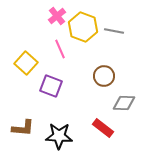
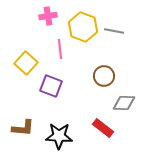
pink cross: moved 9 px left; rotated 30 degrees clockwise
pink line: rotated 18 degrees clockwise
